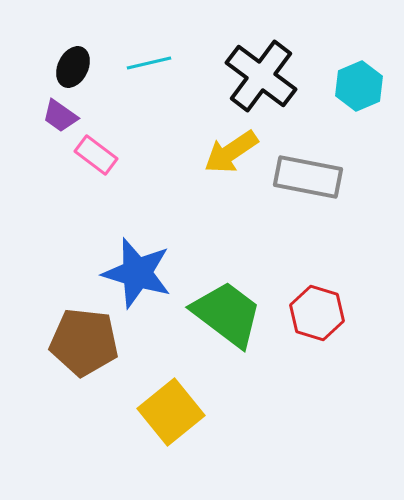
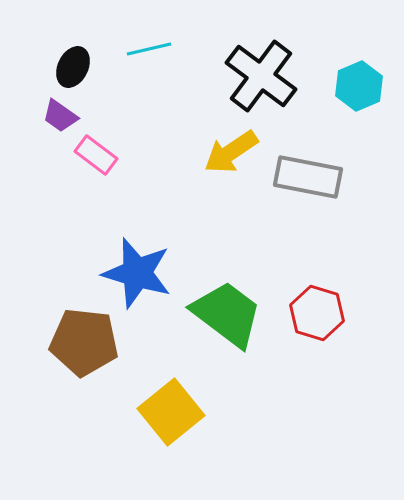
cyan line: moved 14 px up
